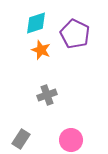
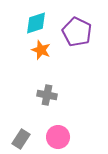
purple pentagon: moved 2 px right, 2 px up
gray cross: rotated 30 degrees clockwise
pink circle: moved 13 px left, 3 px up
